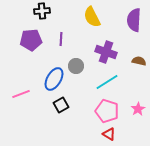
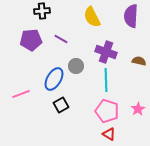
purple semicircle: moved 3 px left, 4 px up
purple line: rotated 64 degrees counterclockwise
cyan line: moved 1 px left, 2 px up; rotated 60 degrees counterclockwise
